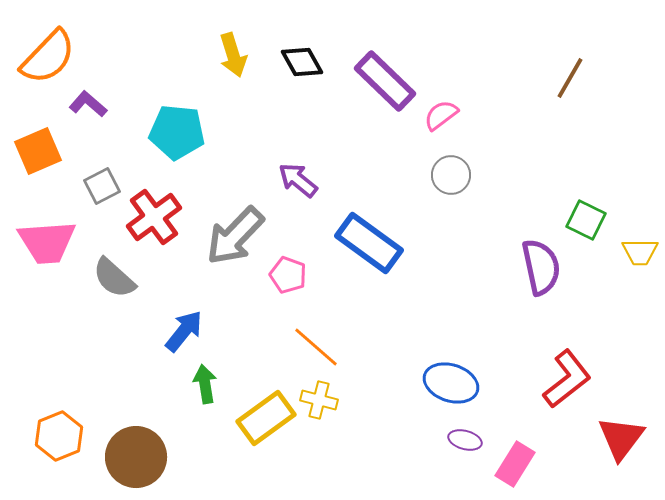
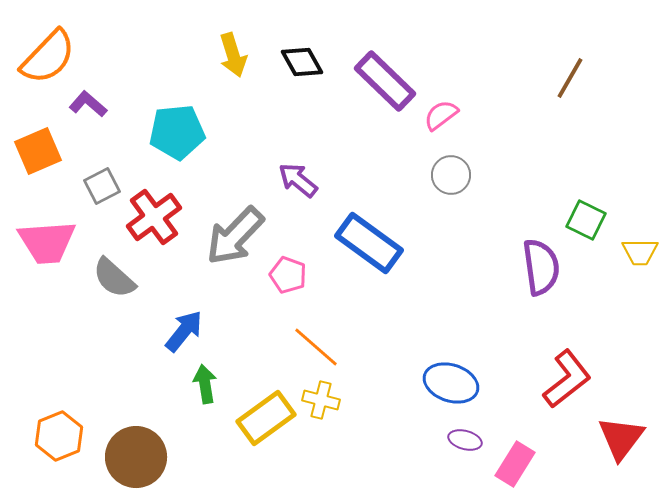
cyan pentagon: rotated 12 degrees counterclockwise
purple semicircle: rotated 4 degrees clockwise
yellow cross: moved 2 px right
